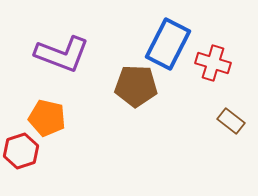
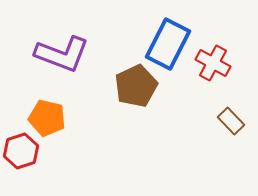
red cross: rotated 12 degrees clockwise
brown pentagon: rotated 27 degrees counterclockwise
brown rectangle: rotated 8 degrees clockwise
